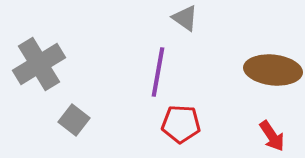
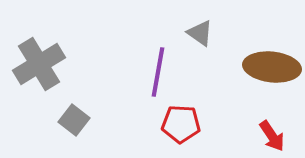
gray triangle: moved 15 px right, 15 px down
brown ellipse: moved 1 px left, 3 px up
